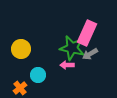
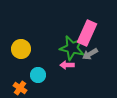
orange cross: rotated 16 degrees counterclockwise
